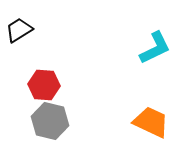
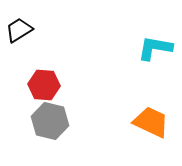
cyan L-shape: rotated 144 degrees counterclockwise
